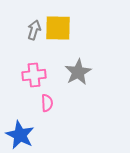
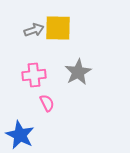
gray arrow: rotated 54 degrees clockwise
pink semicircle: rotated 24 degrees counterclockwise
